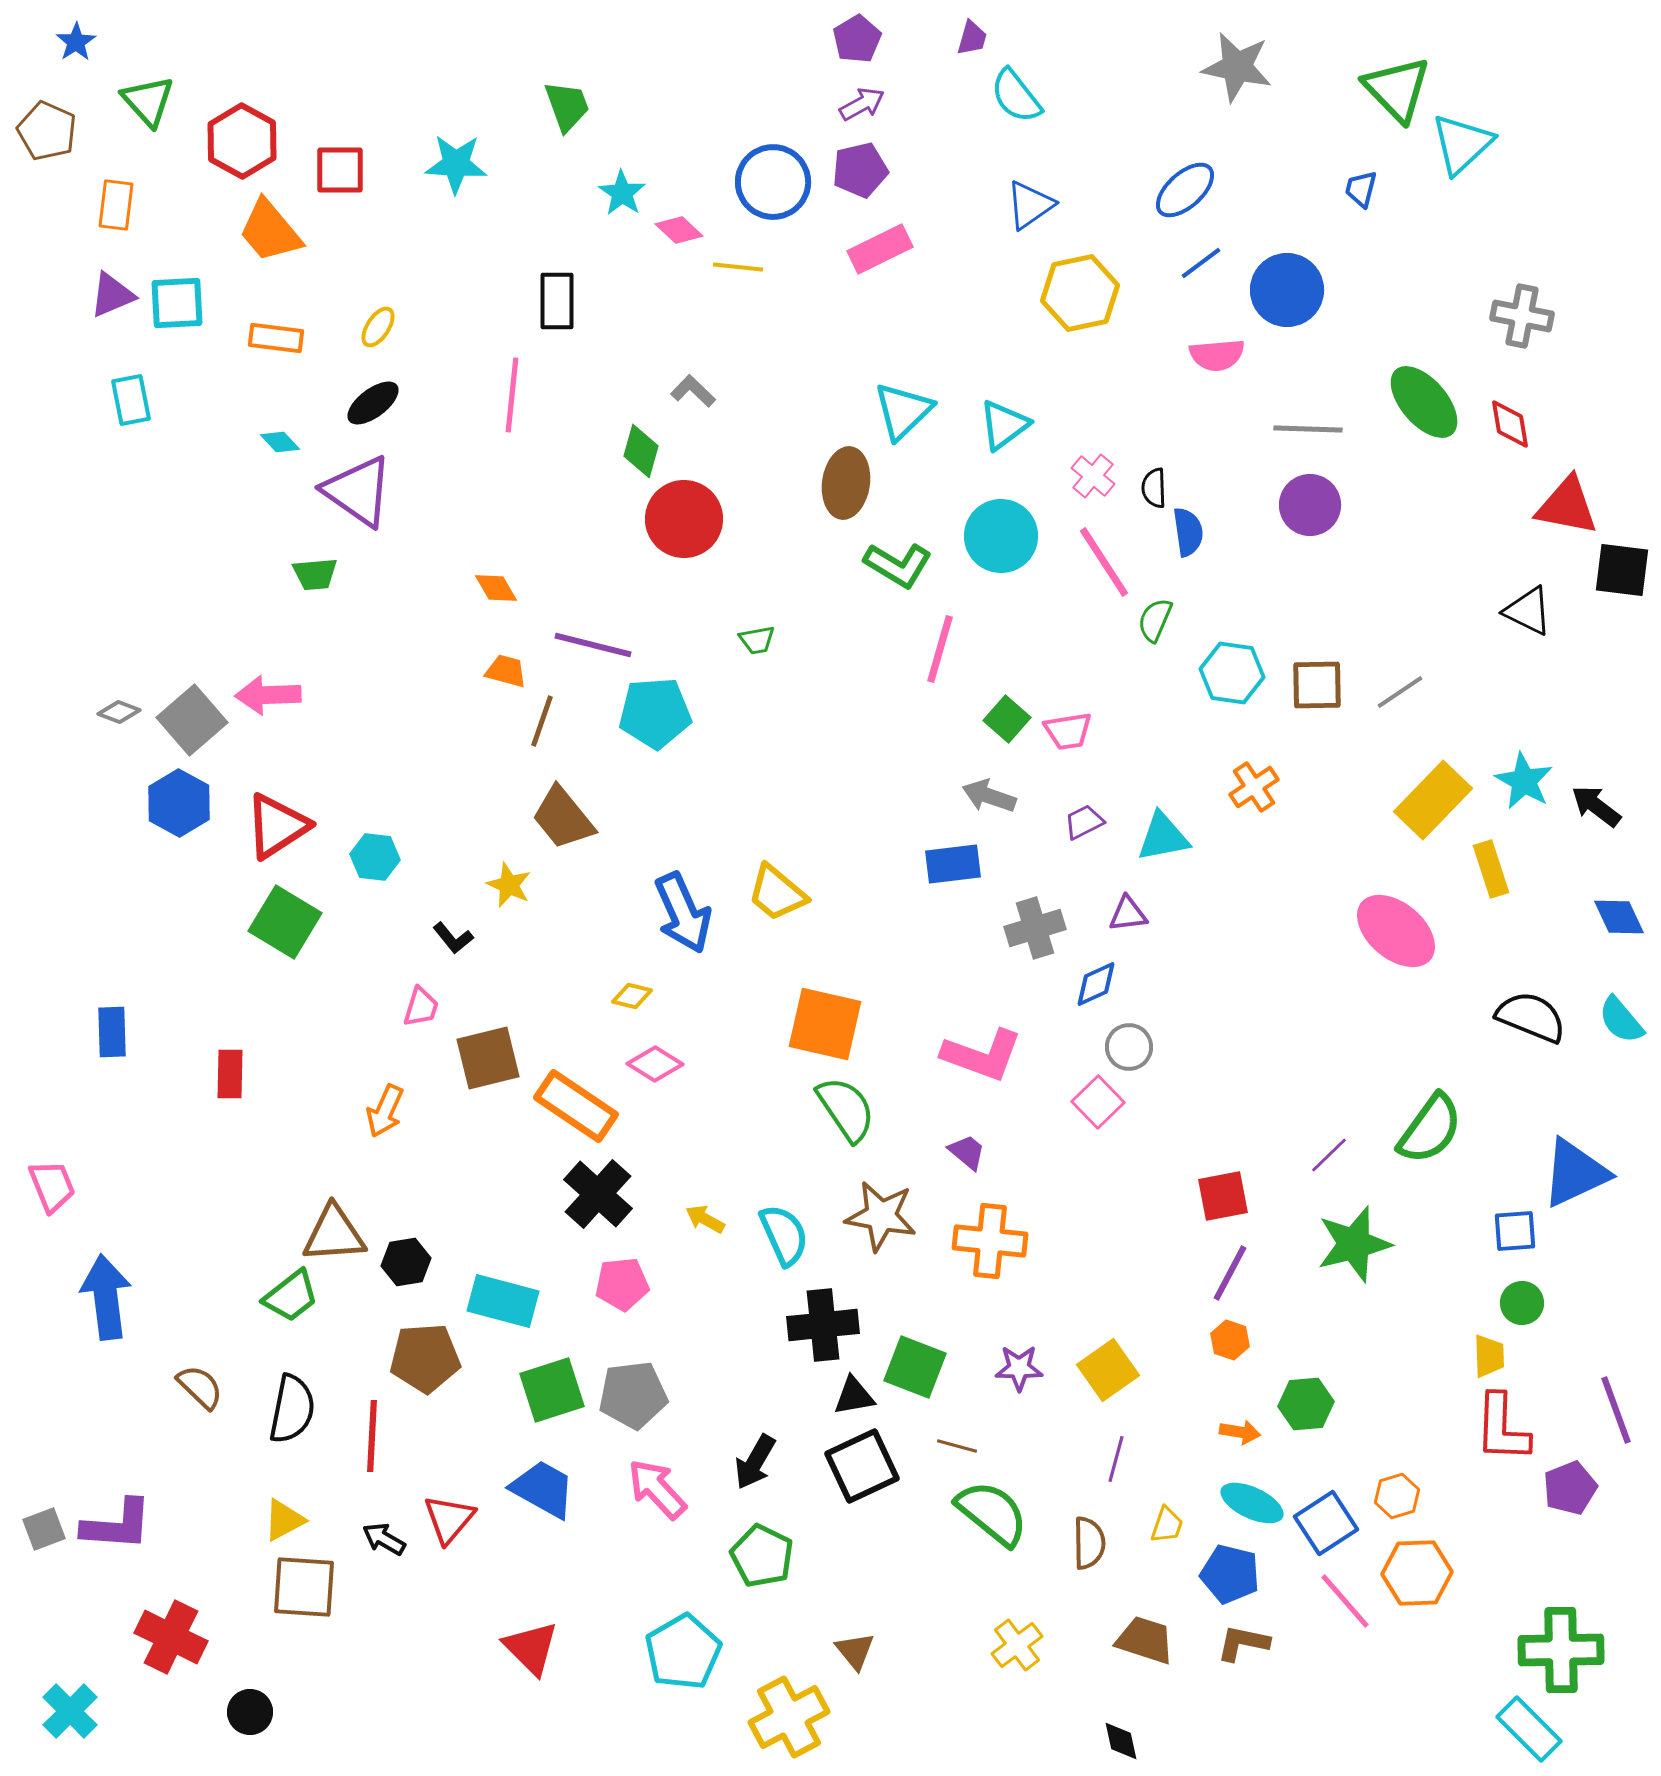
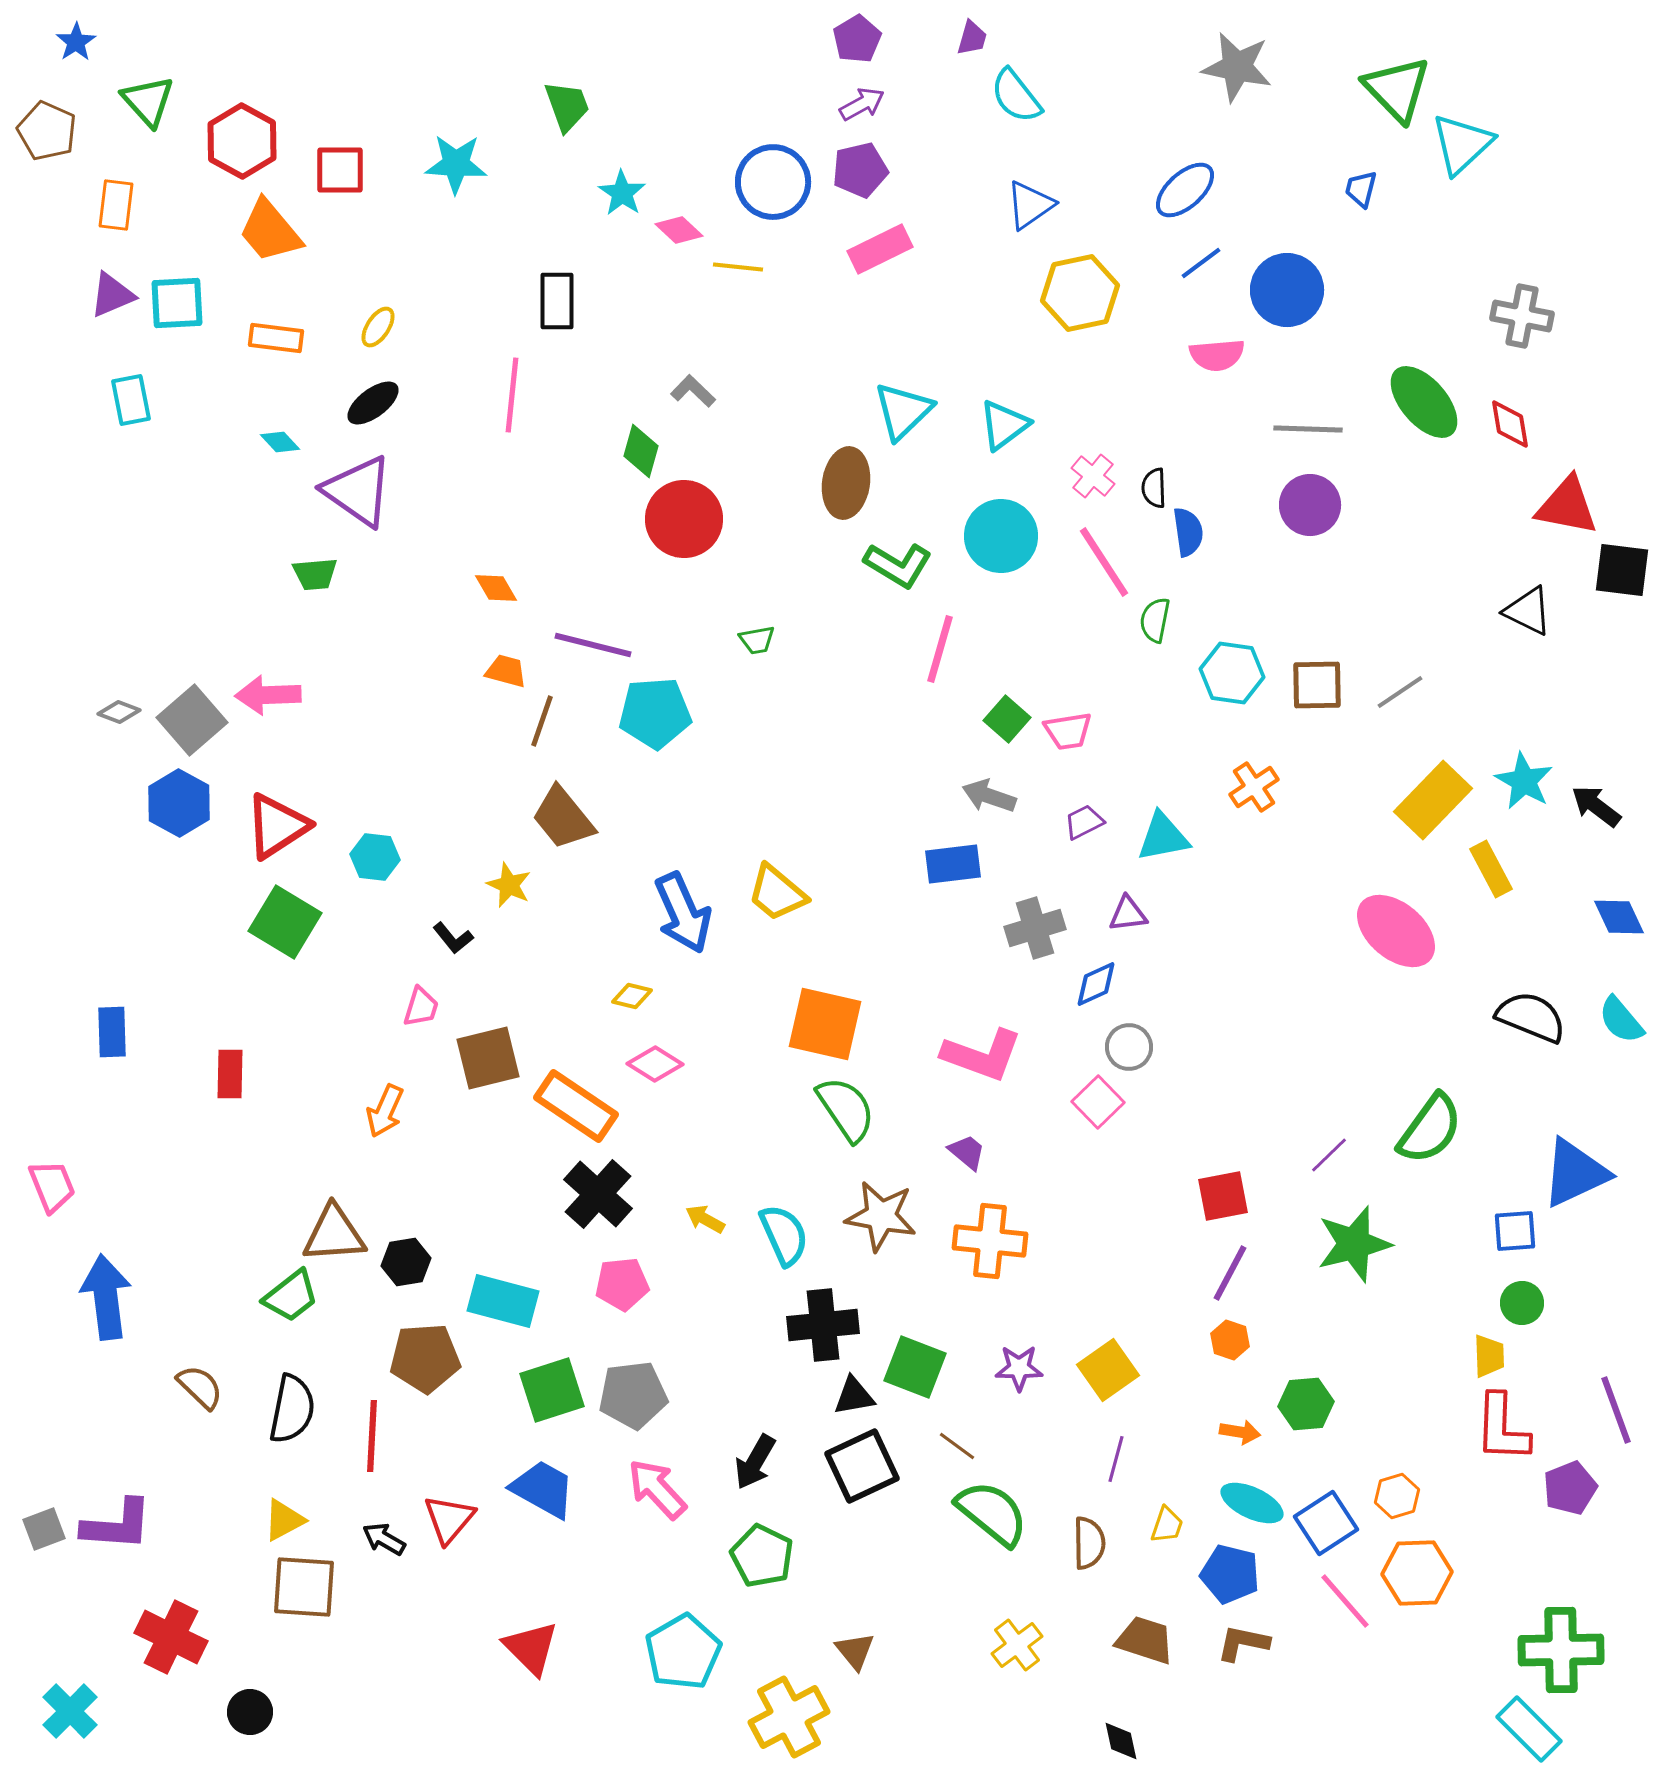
green semicircle at (1155, 620): rotated 12 degrees counterclockwise
yellow rectangle at (1491, 869): rotated 10 degrees counterclockwise
brown line at (957, 1446): rotated 21 degrees clockwise
